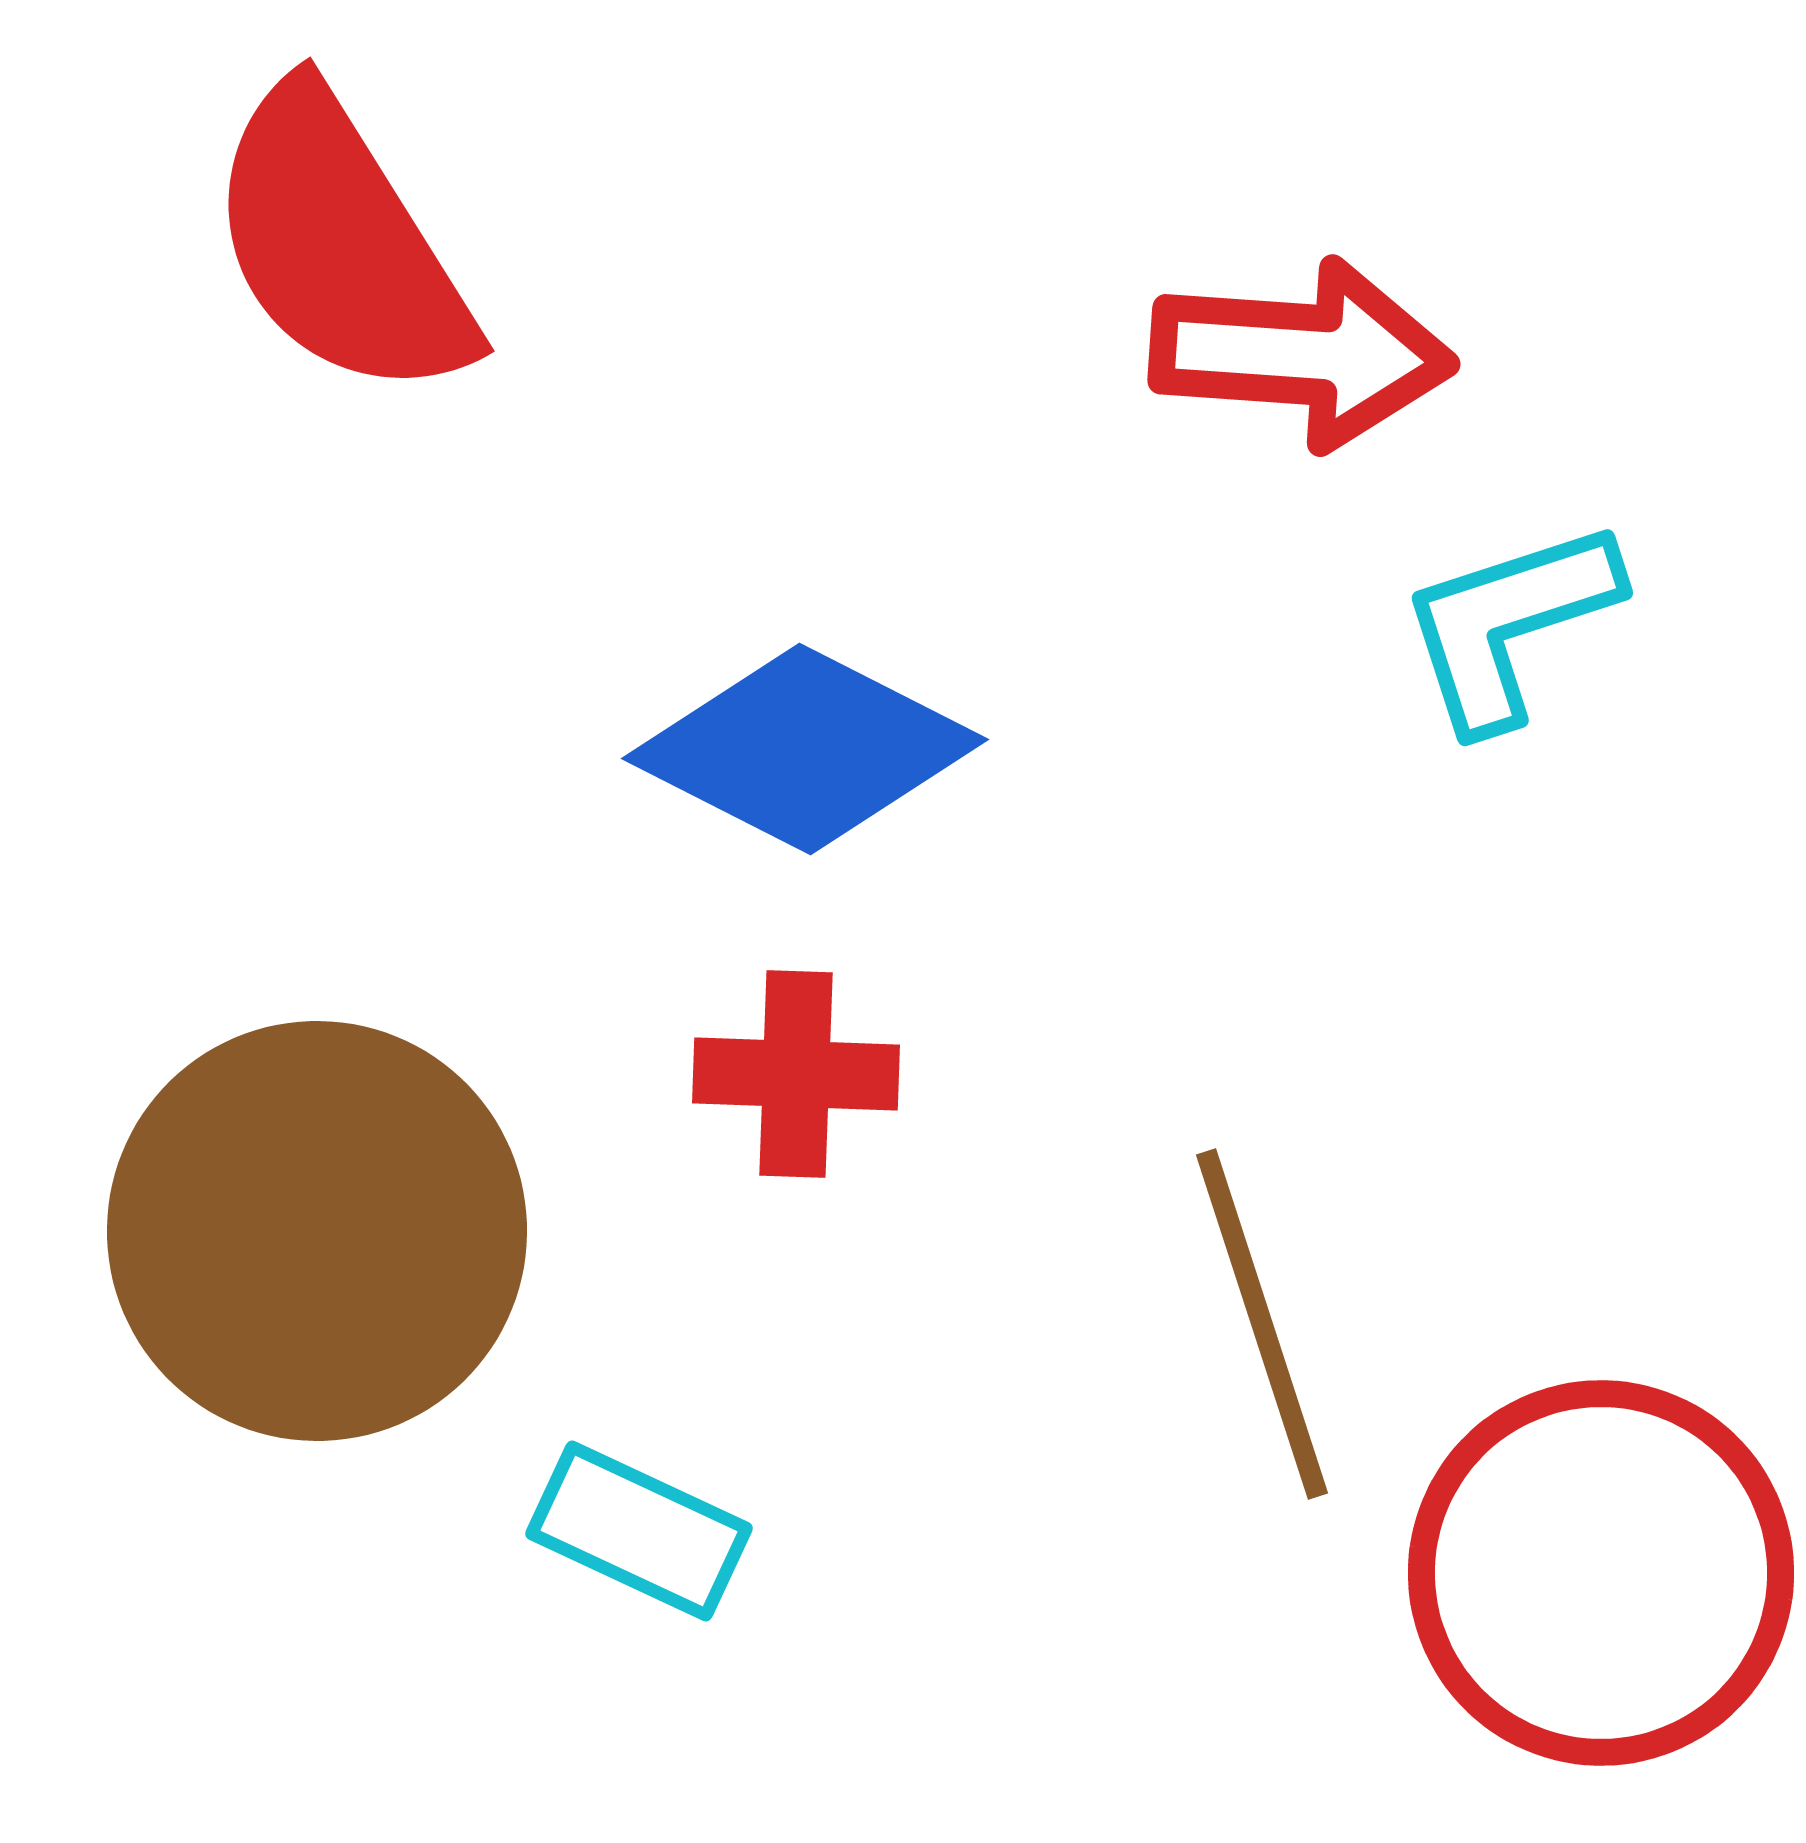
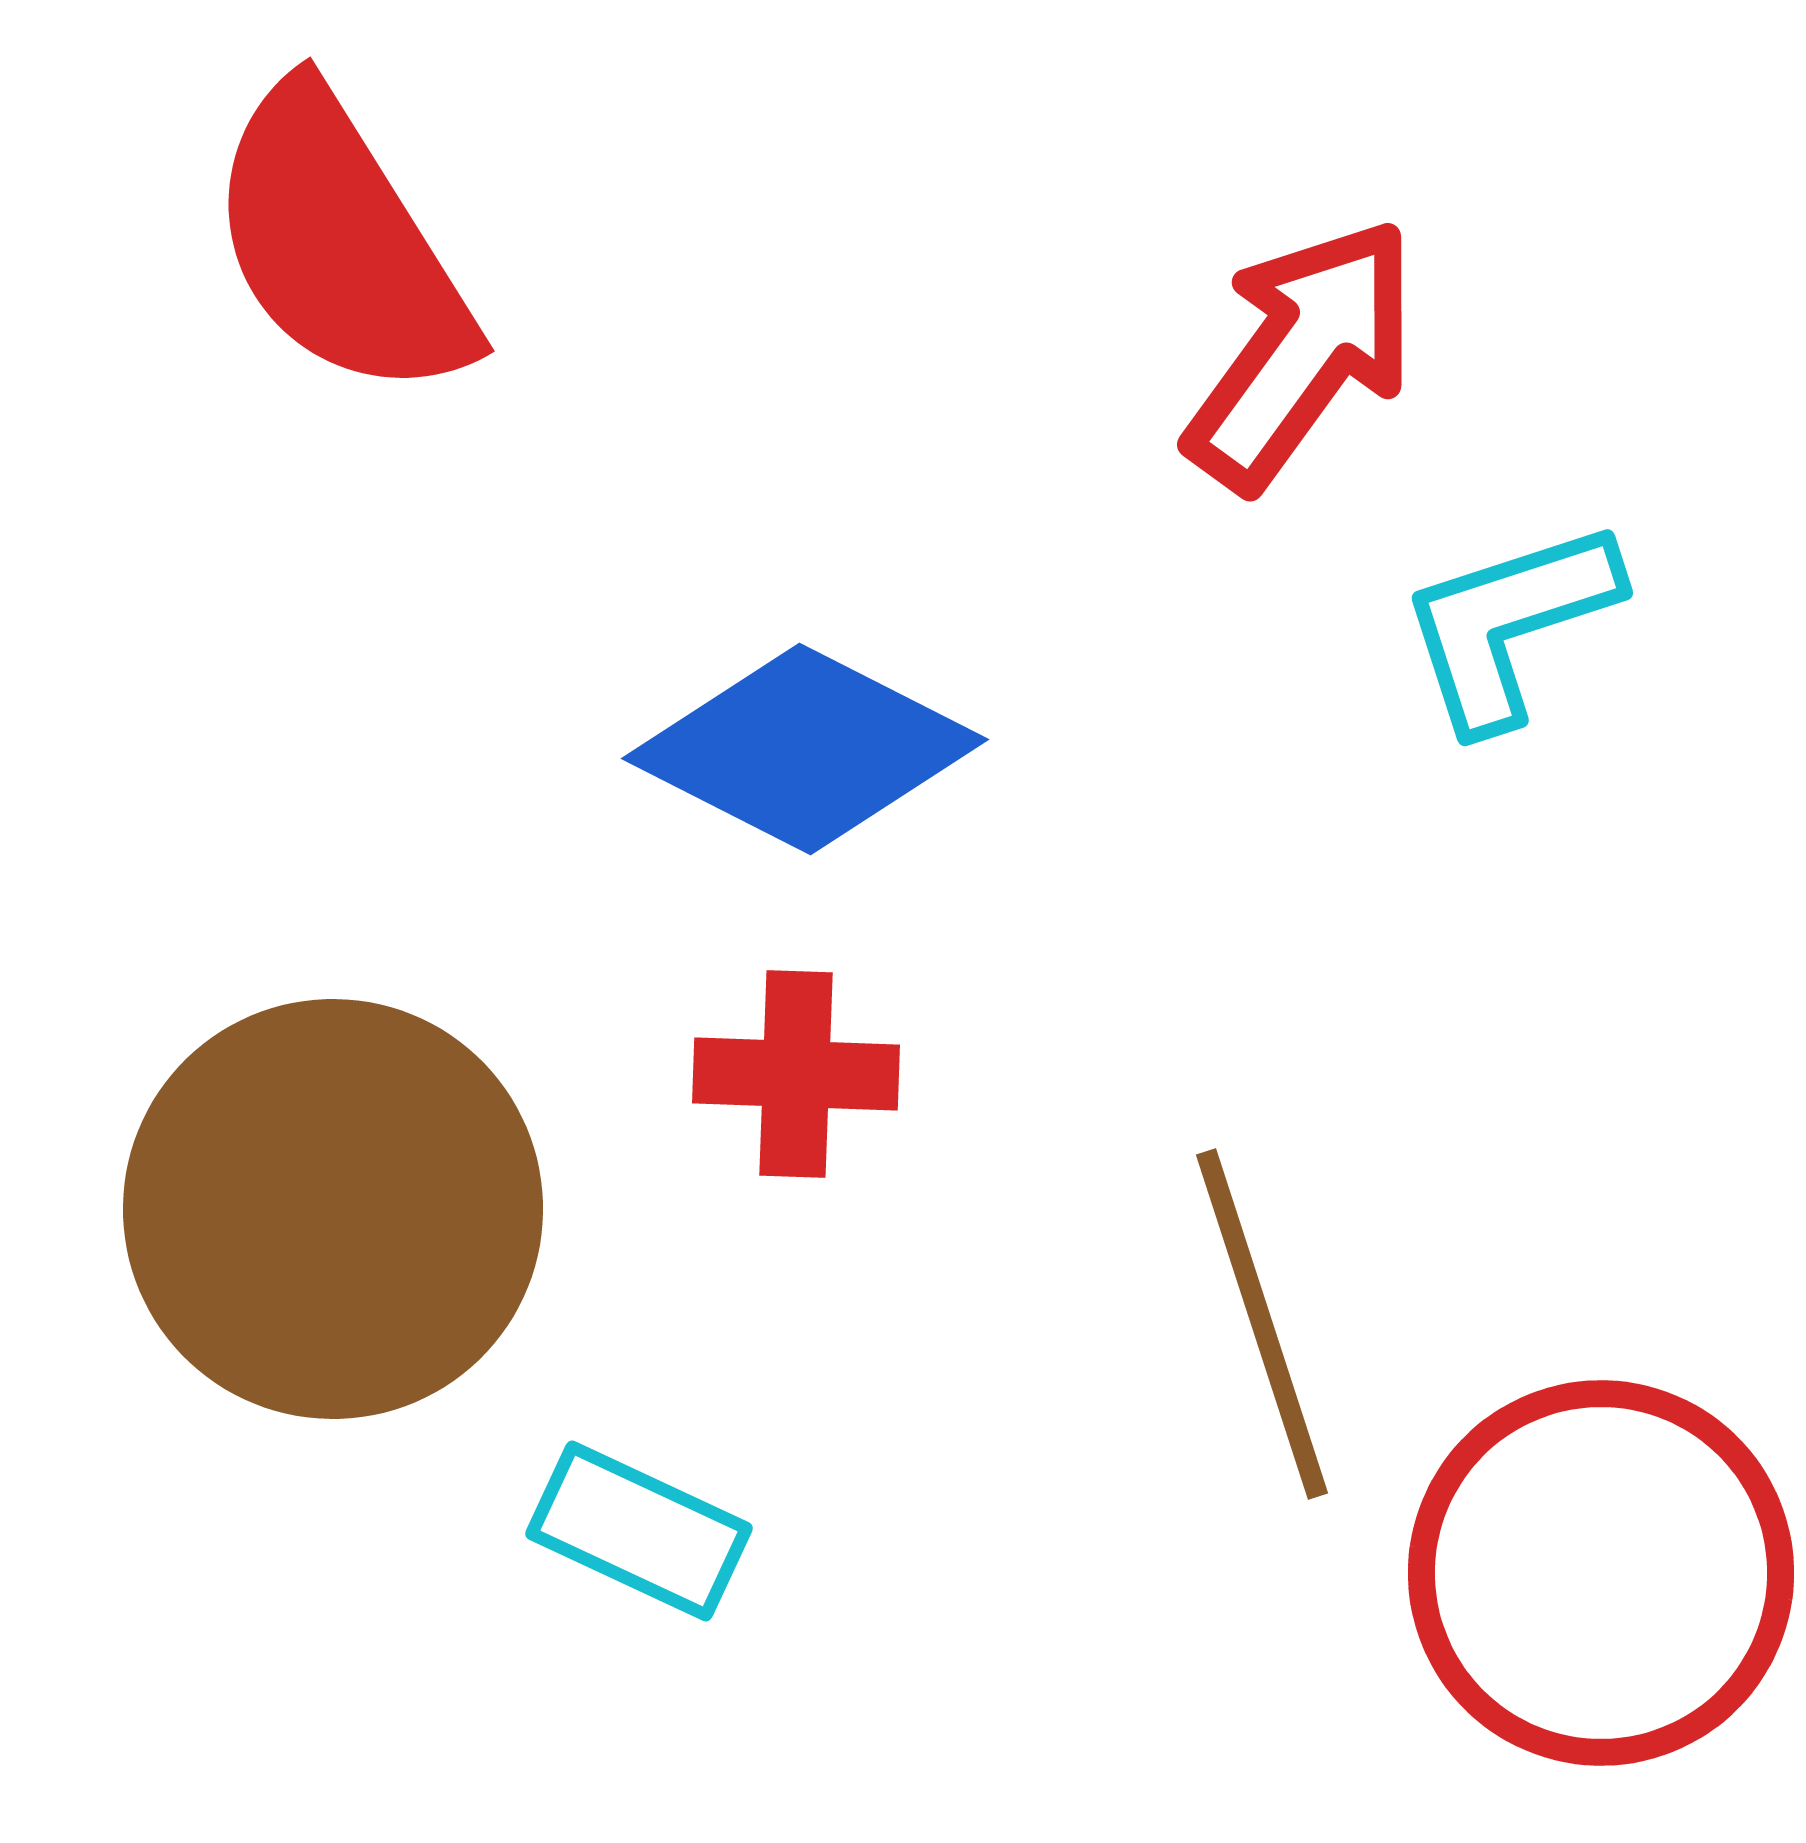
red arrow: rotated 58 degrees counterclockwise
brown circle: moved 16 px right, 22 px up
